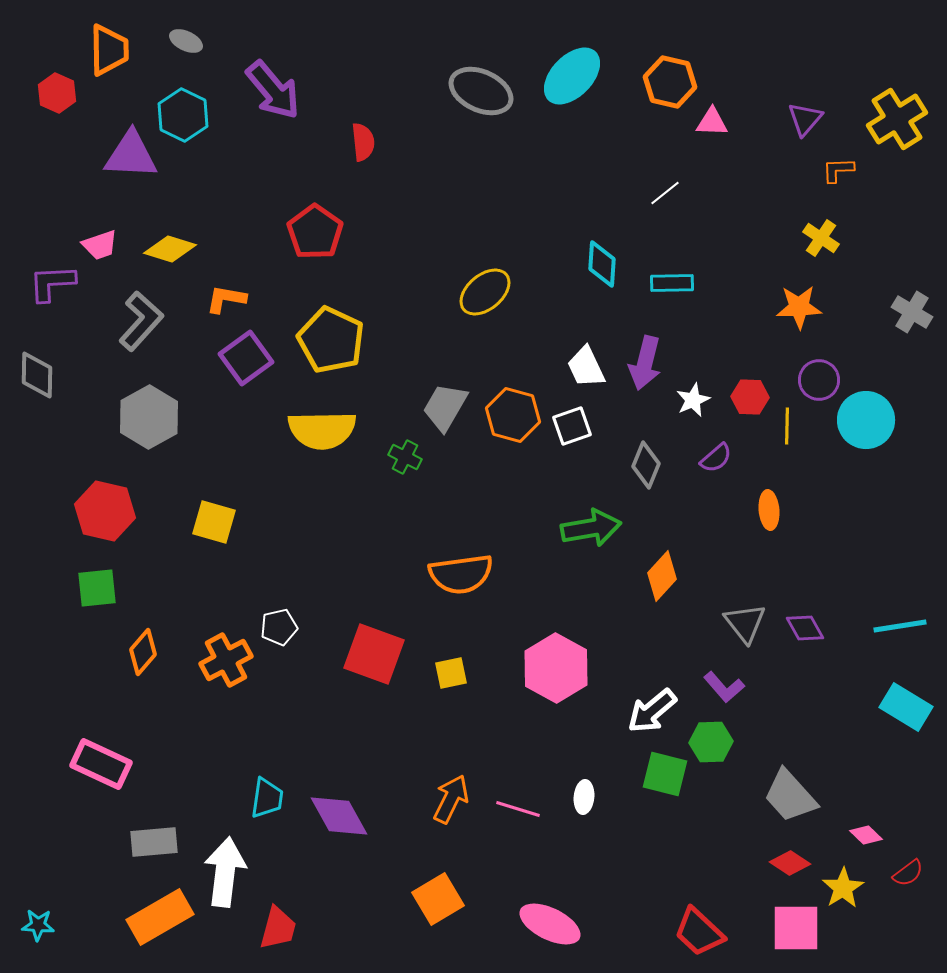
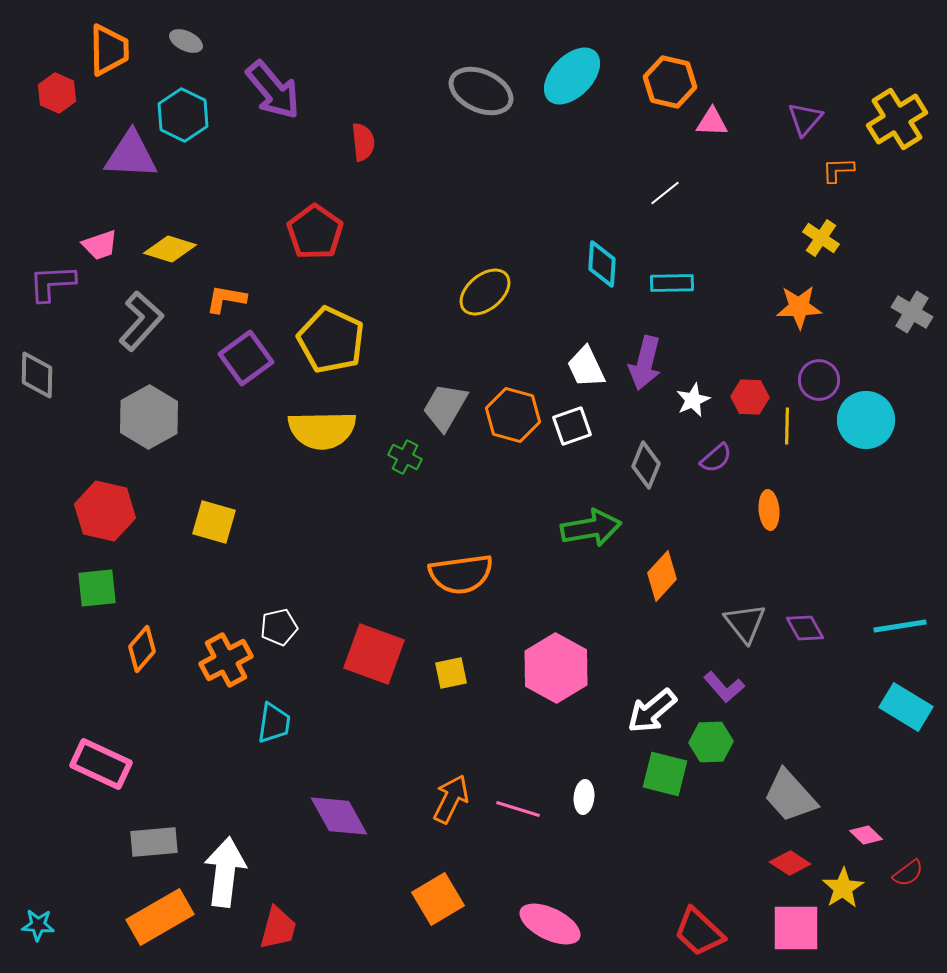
orange diamond at (143, 652): moved 1 px left, 3 px up
cyan trapezoid at (267, 798): moved 7 px right, 75 px up
